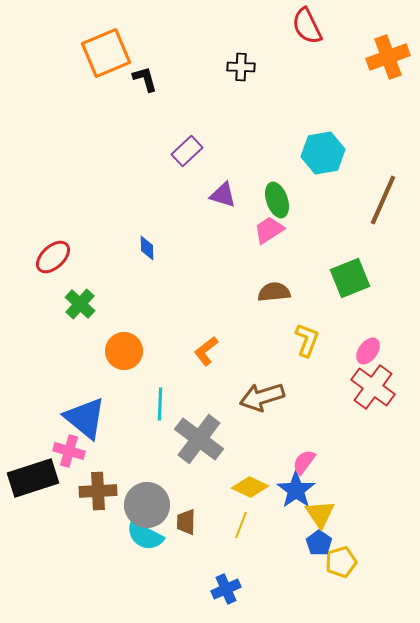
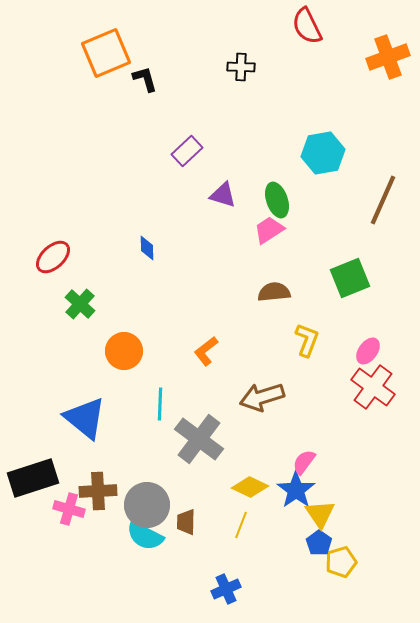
pink cross: moved 58 px down
